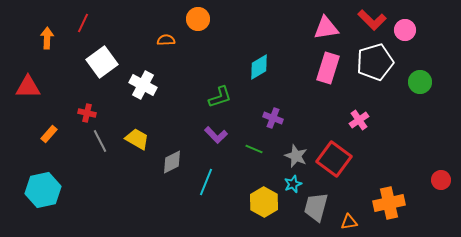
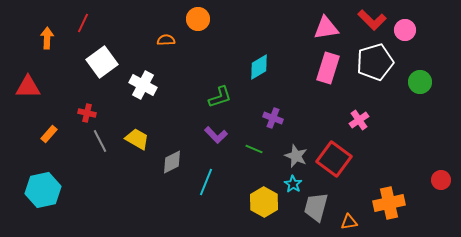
cyan star: rotated 18 degrees counterclockwise
